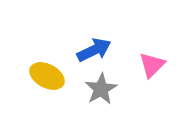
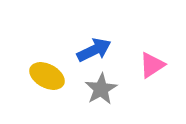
pink triangle: rotated 12 degrees clockwise
